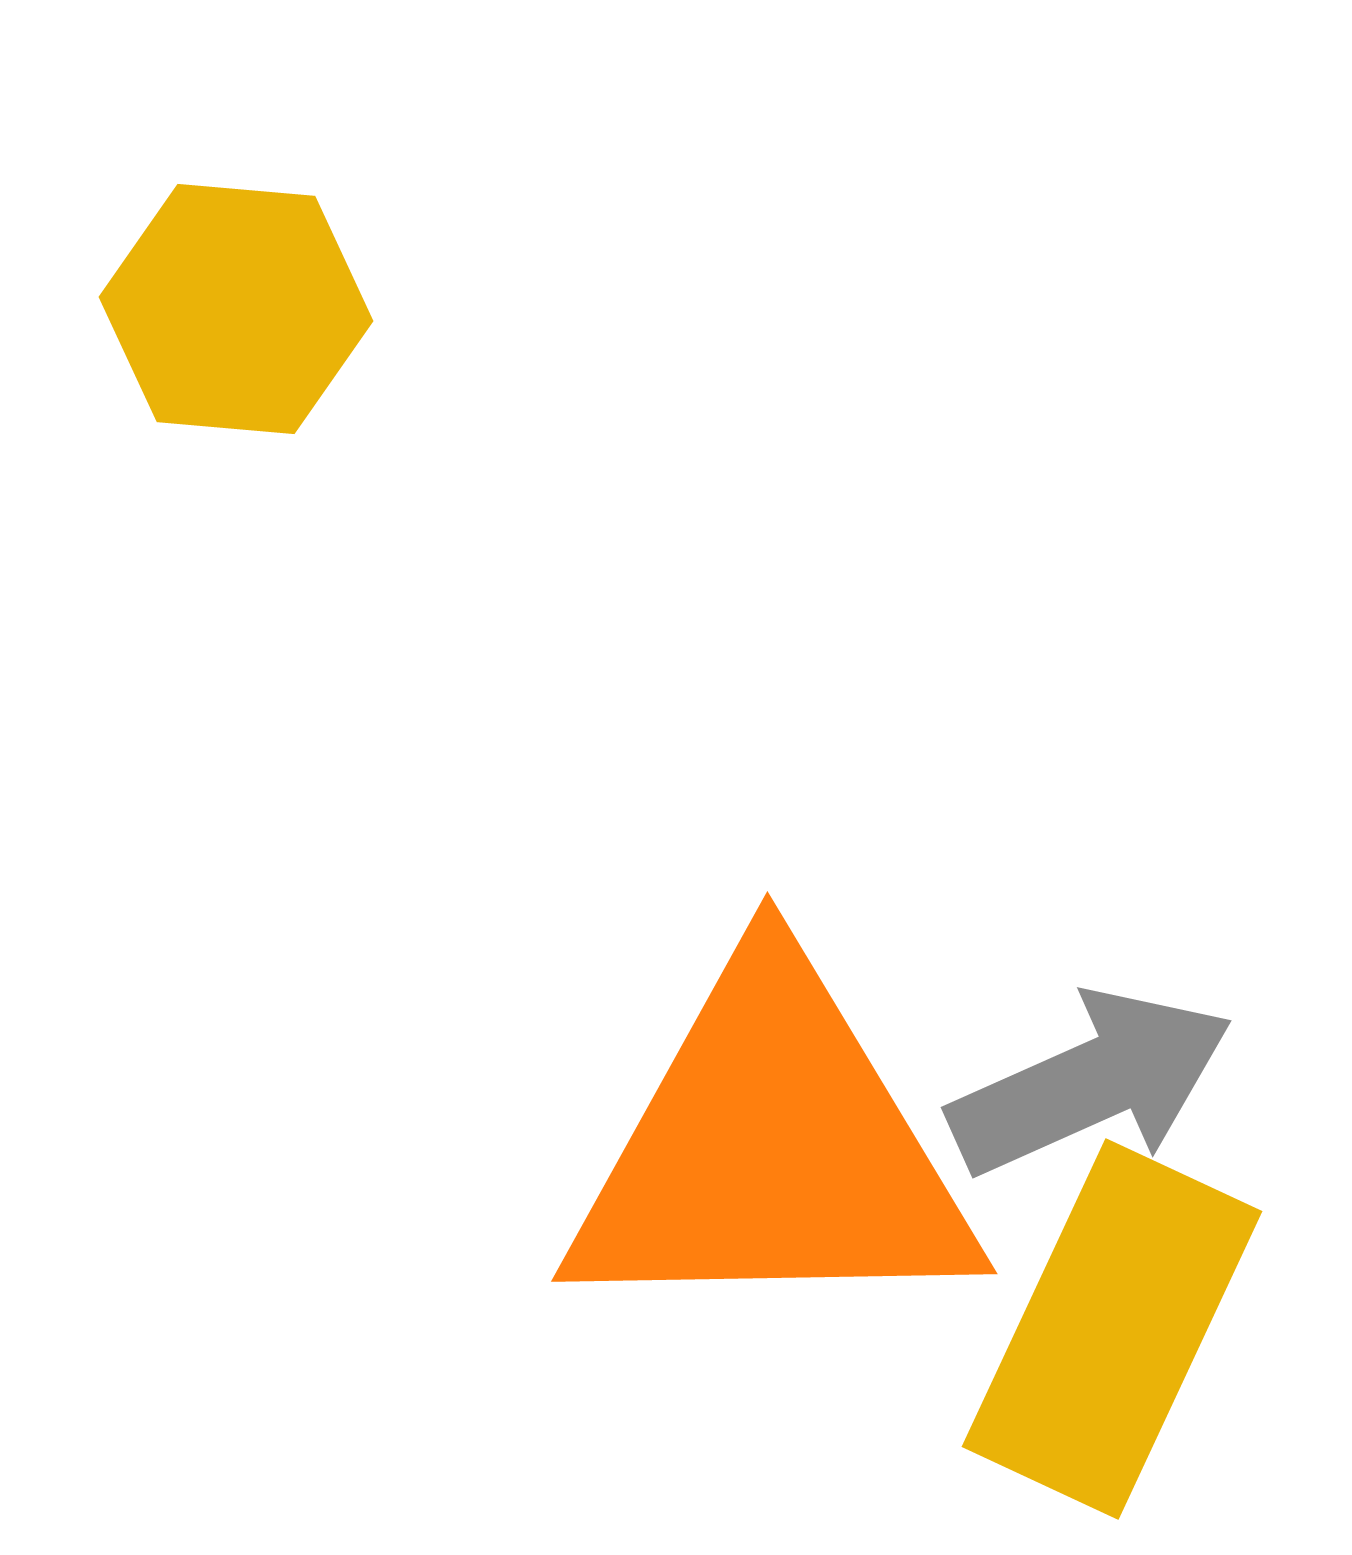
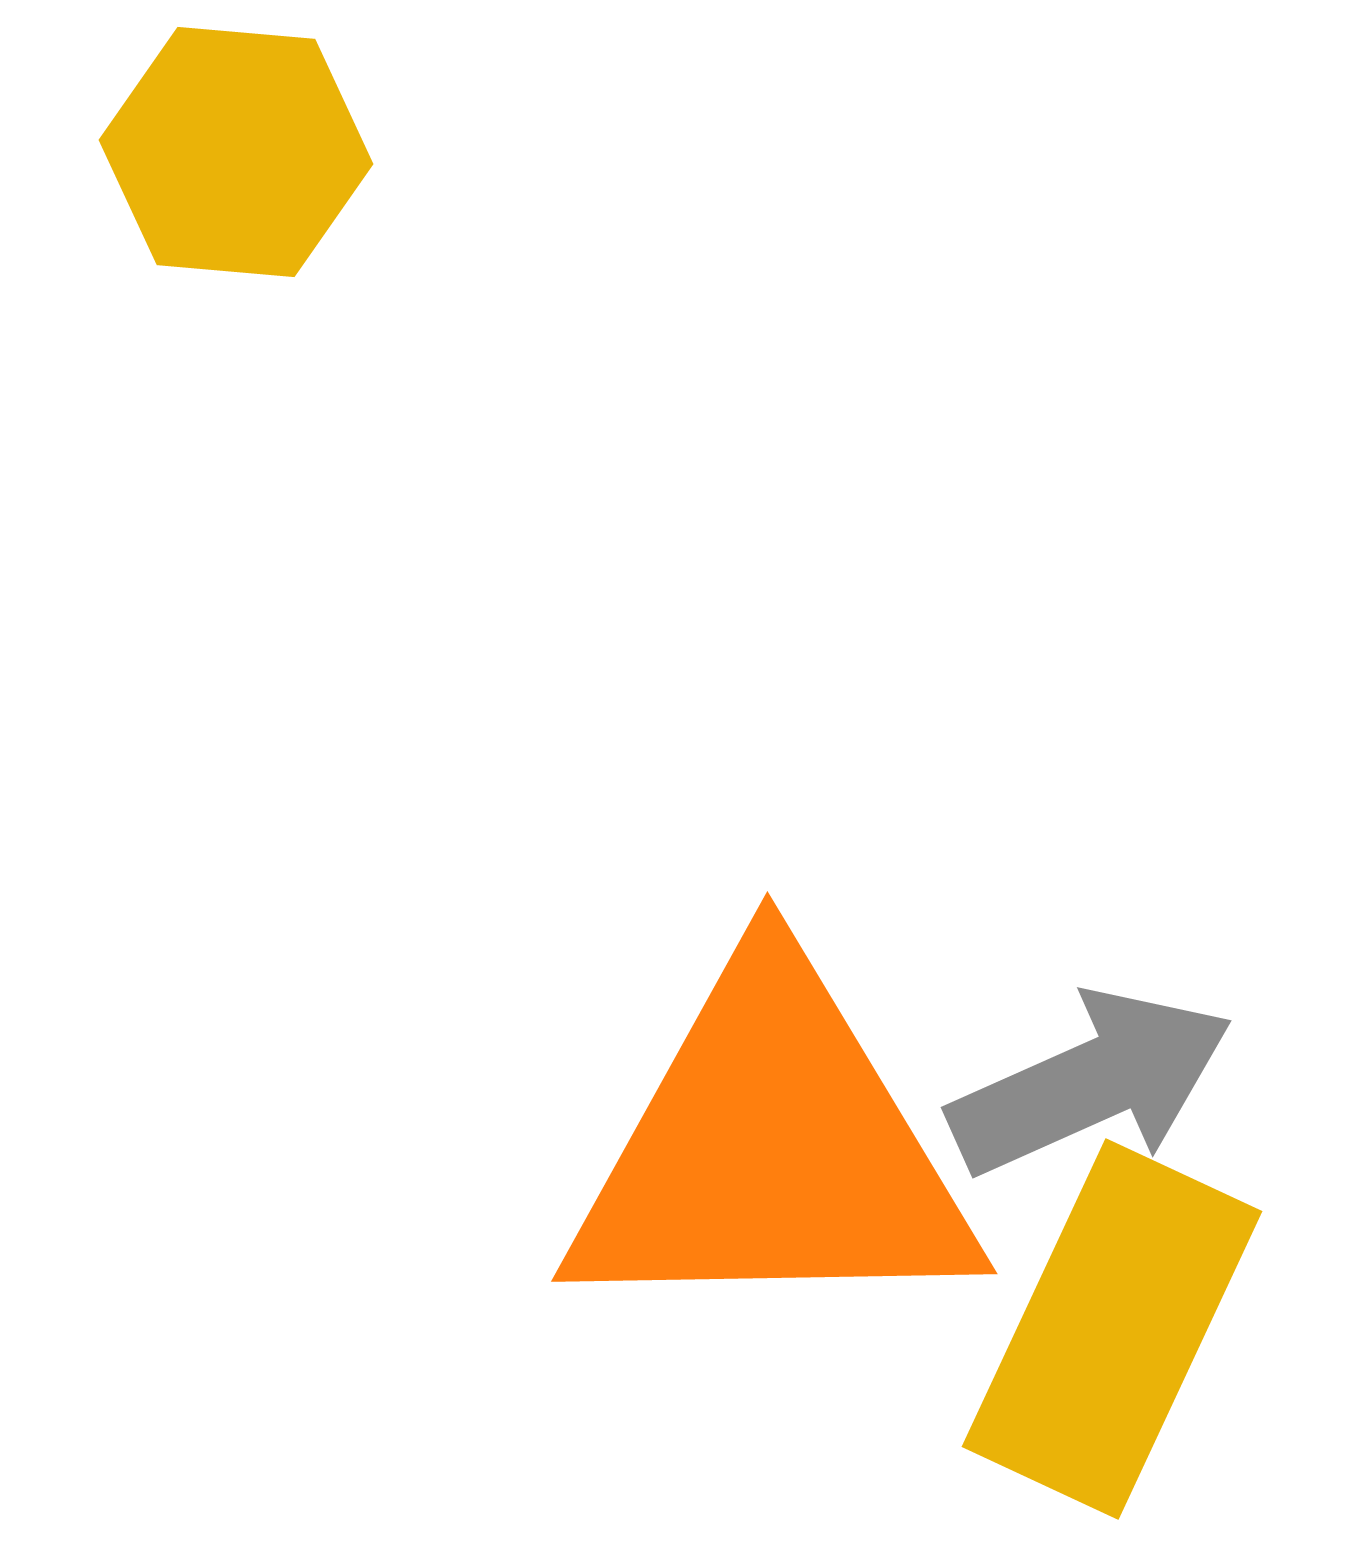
yellow hexagon: moved 157 px up
